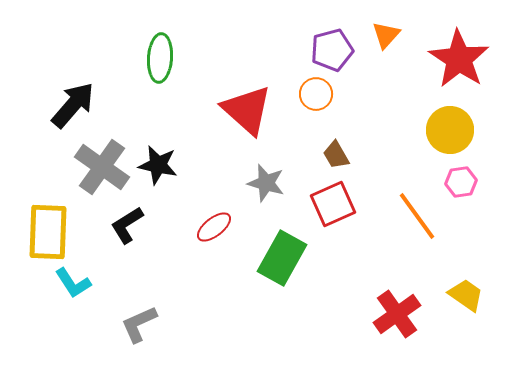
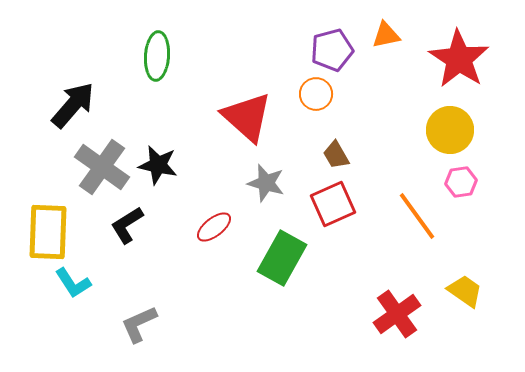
orange triangle: rotated 36 degrees clockwise
green ellipse: moved 3 px left, 2 px up
red triangle: moved 7 px down
yellow trapezoid: moved 1 px left, 4 px up
